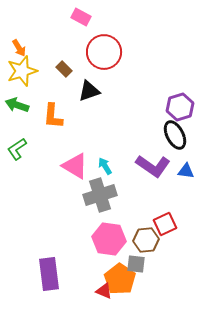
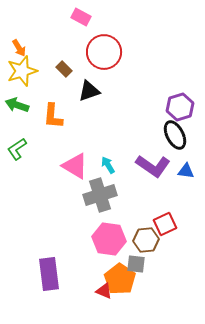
cyan arrow: moved 3 px right, 1 px up
